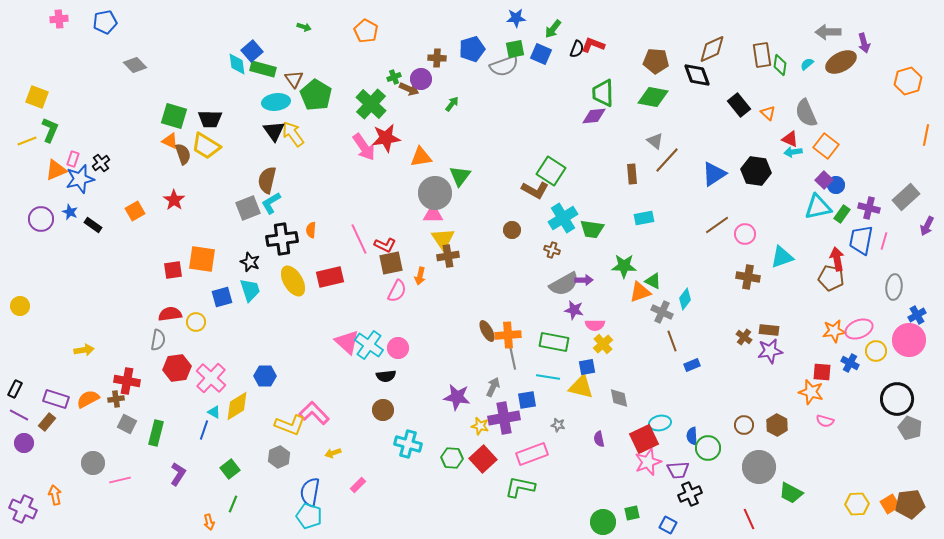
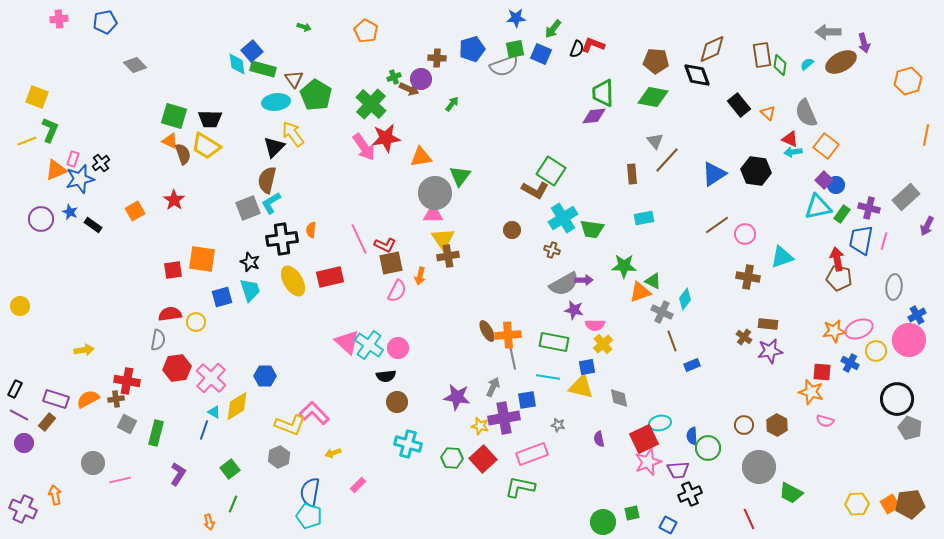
black triangle at (274, 131): moved 16 px down; rotated 20 degrees clockwise
gray triangle at (655, 141): rotated 12 degrees clockwise
brown pentagon at (831, 278): moved 8 px right
brown rectangle at (769, 330): moved 1 px left, 6 px up
brown circle at (383, 410): moved 14 px right, 8 px up
